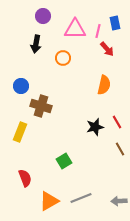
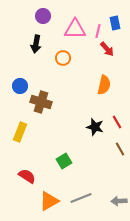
blue circle: moved 1 px left
brown cross: moved 4 px up
black star: rotated 30 degrees clockwise
red semicircle: moved 2 px right, 2 px up; rotated 36 degrees counterclockwise
